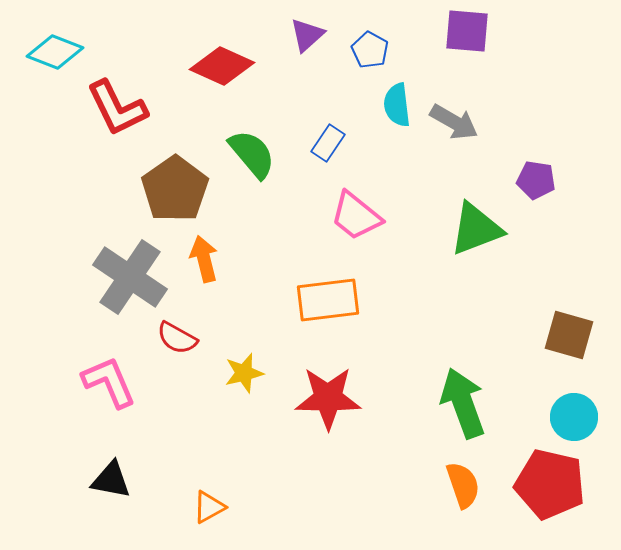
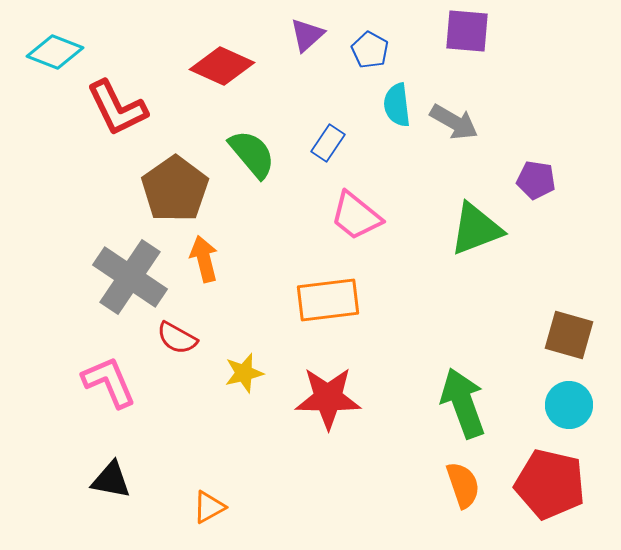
cyan circle: moved 5 px left, 12 px up
